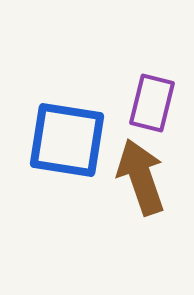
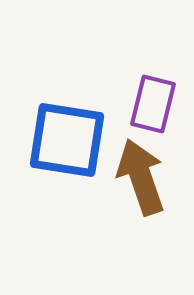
purple rectangle: moved 1 px right, 1 px down
